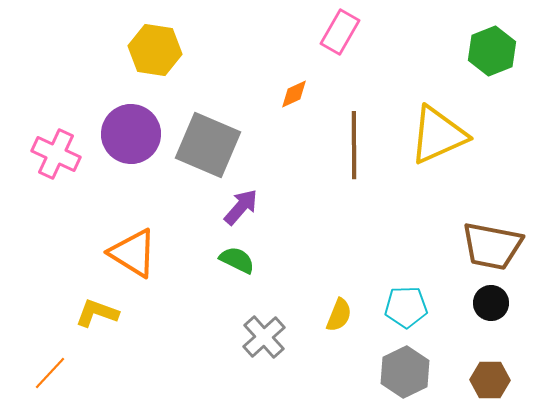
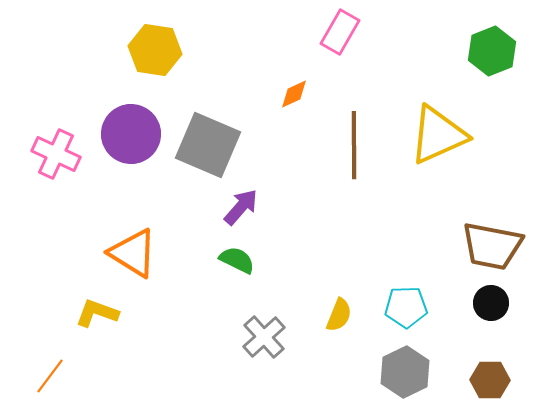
orange line: moved 3 px down; rotated 6 degrees counterclockwise
